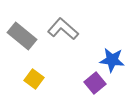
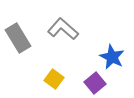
gray rectangle: moved 4 px left, 2 px down; rotated 20 degrees clockwise
blue star: moved 3 px up; rotated 20 degrees clockwise
yellow square: moved 20 px right
